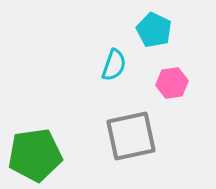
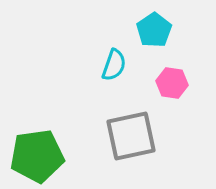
cyan pentagon: rotated 12 degrees clockwise
pink hexagon: rotated 16 degrees clockwise
green pentagon: moved 2 px right, 1 px down
